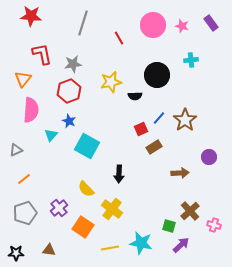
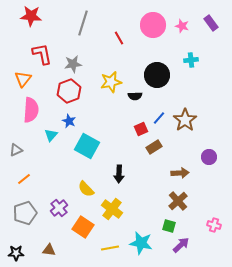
brown cross: moved 12 px left, 10 px up
